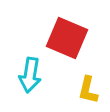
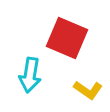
yellow L-shape: rotated 68 degrees counterclockwise
